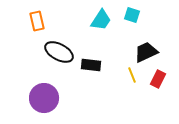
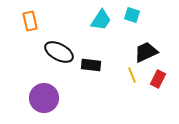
orange rectangle: moved 7 px left
